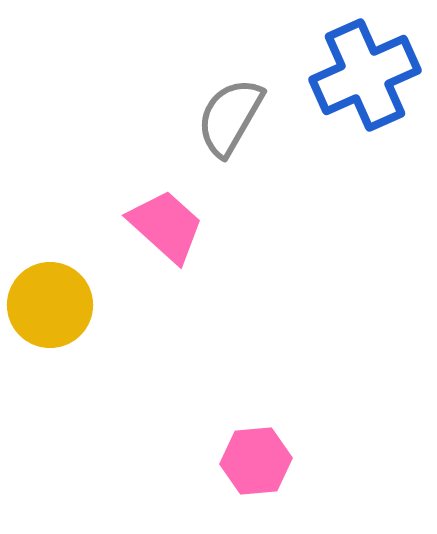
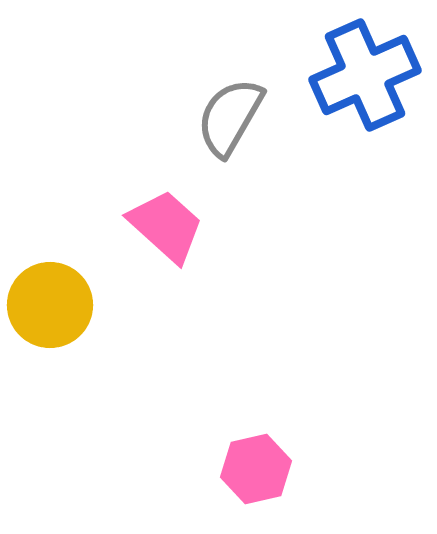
pink hexagon: moved 8 px down; rotated 8 degrees counterclockwise
